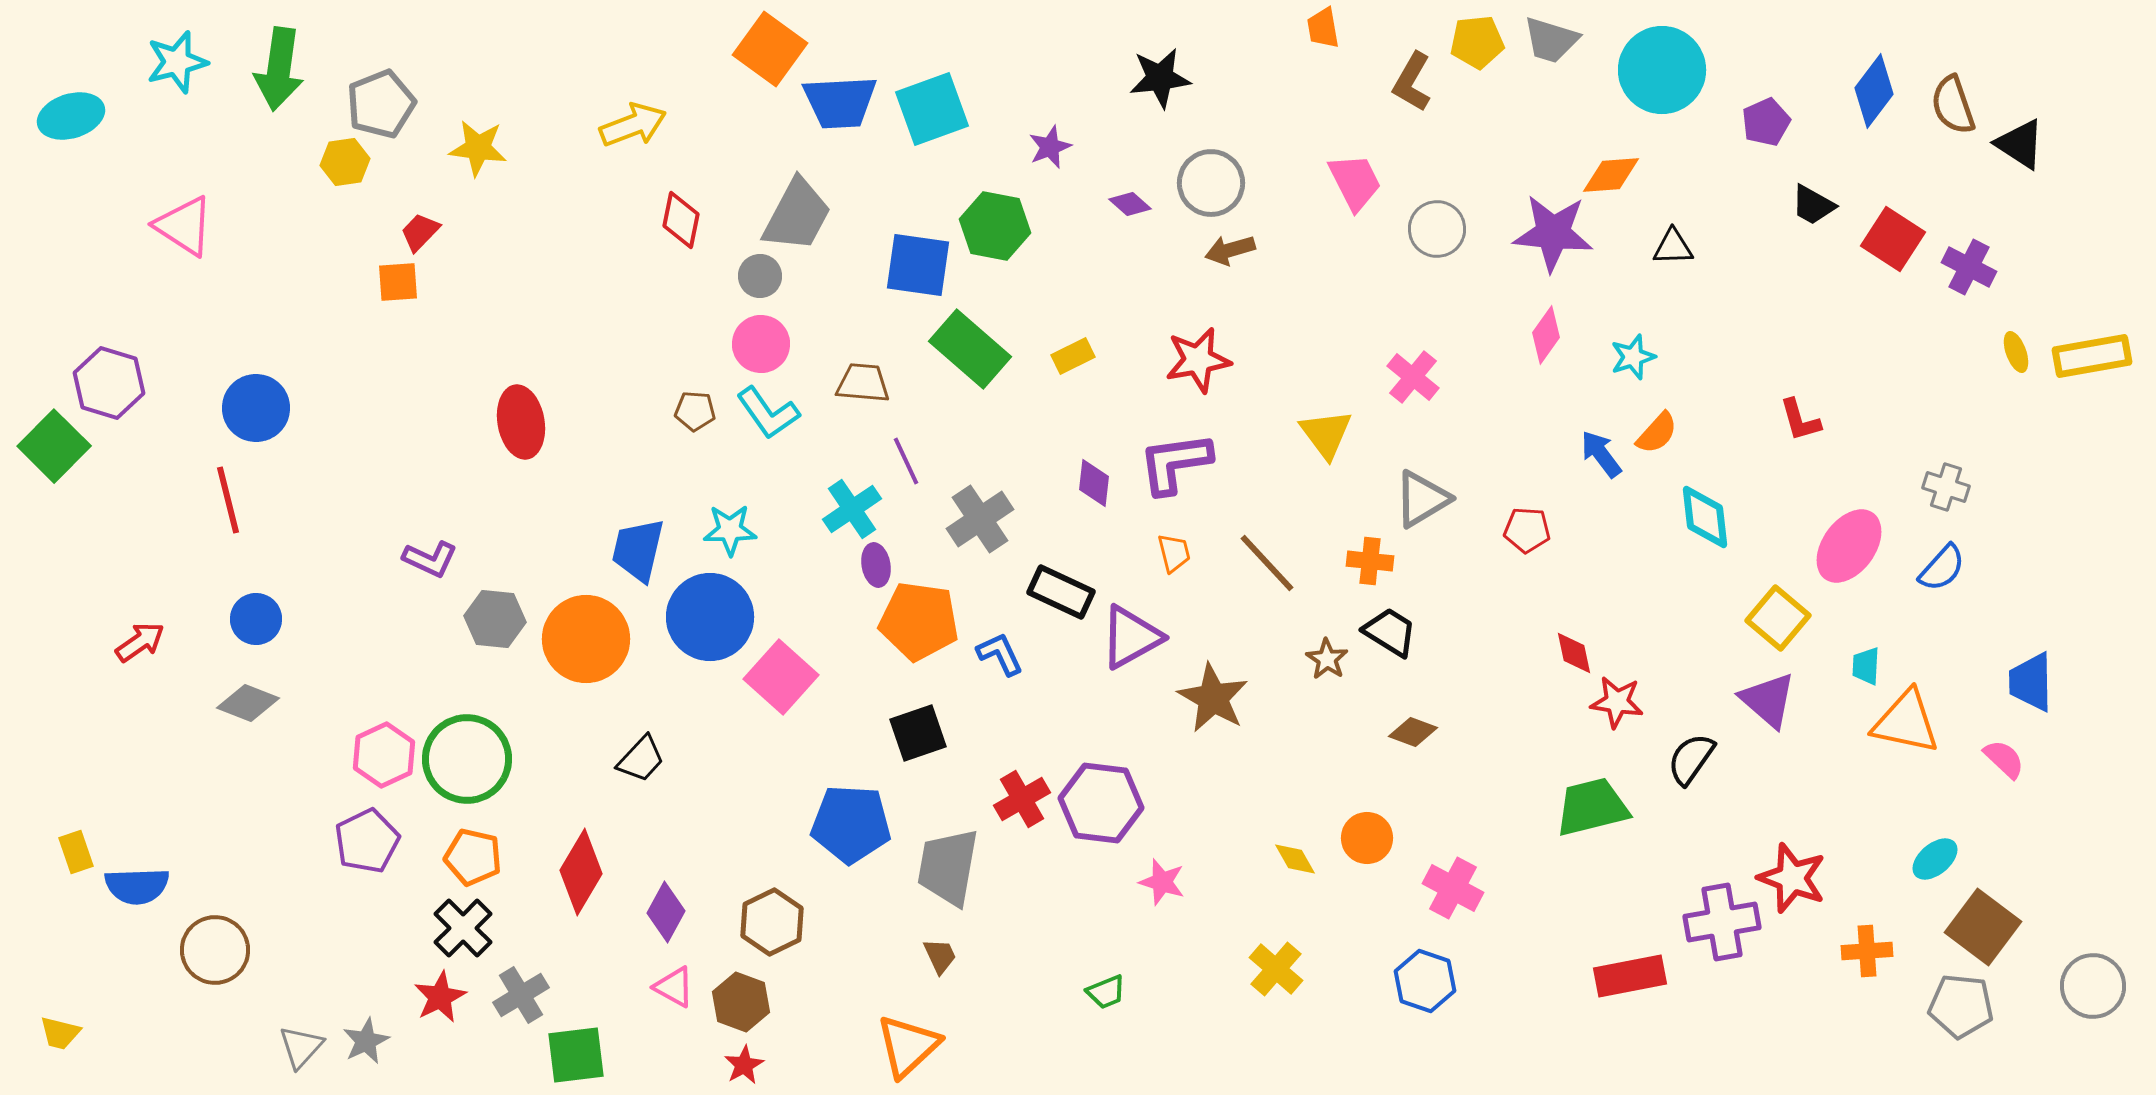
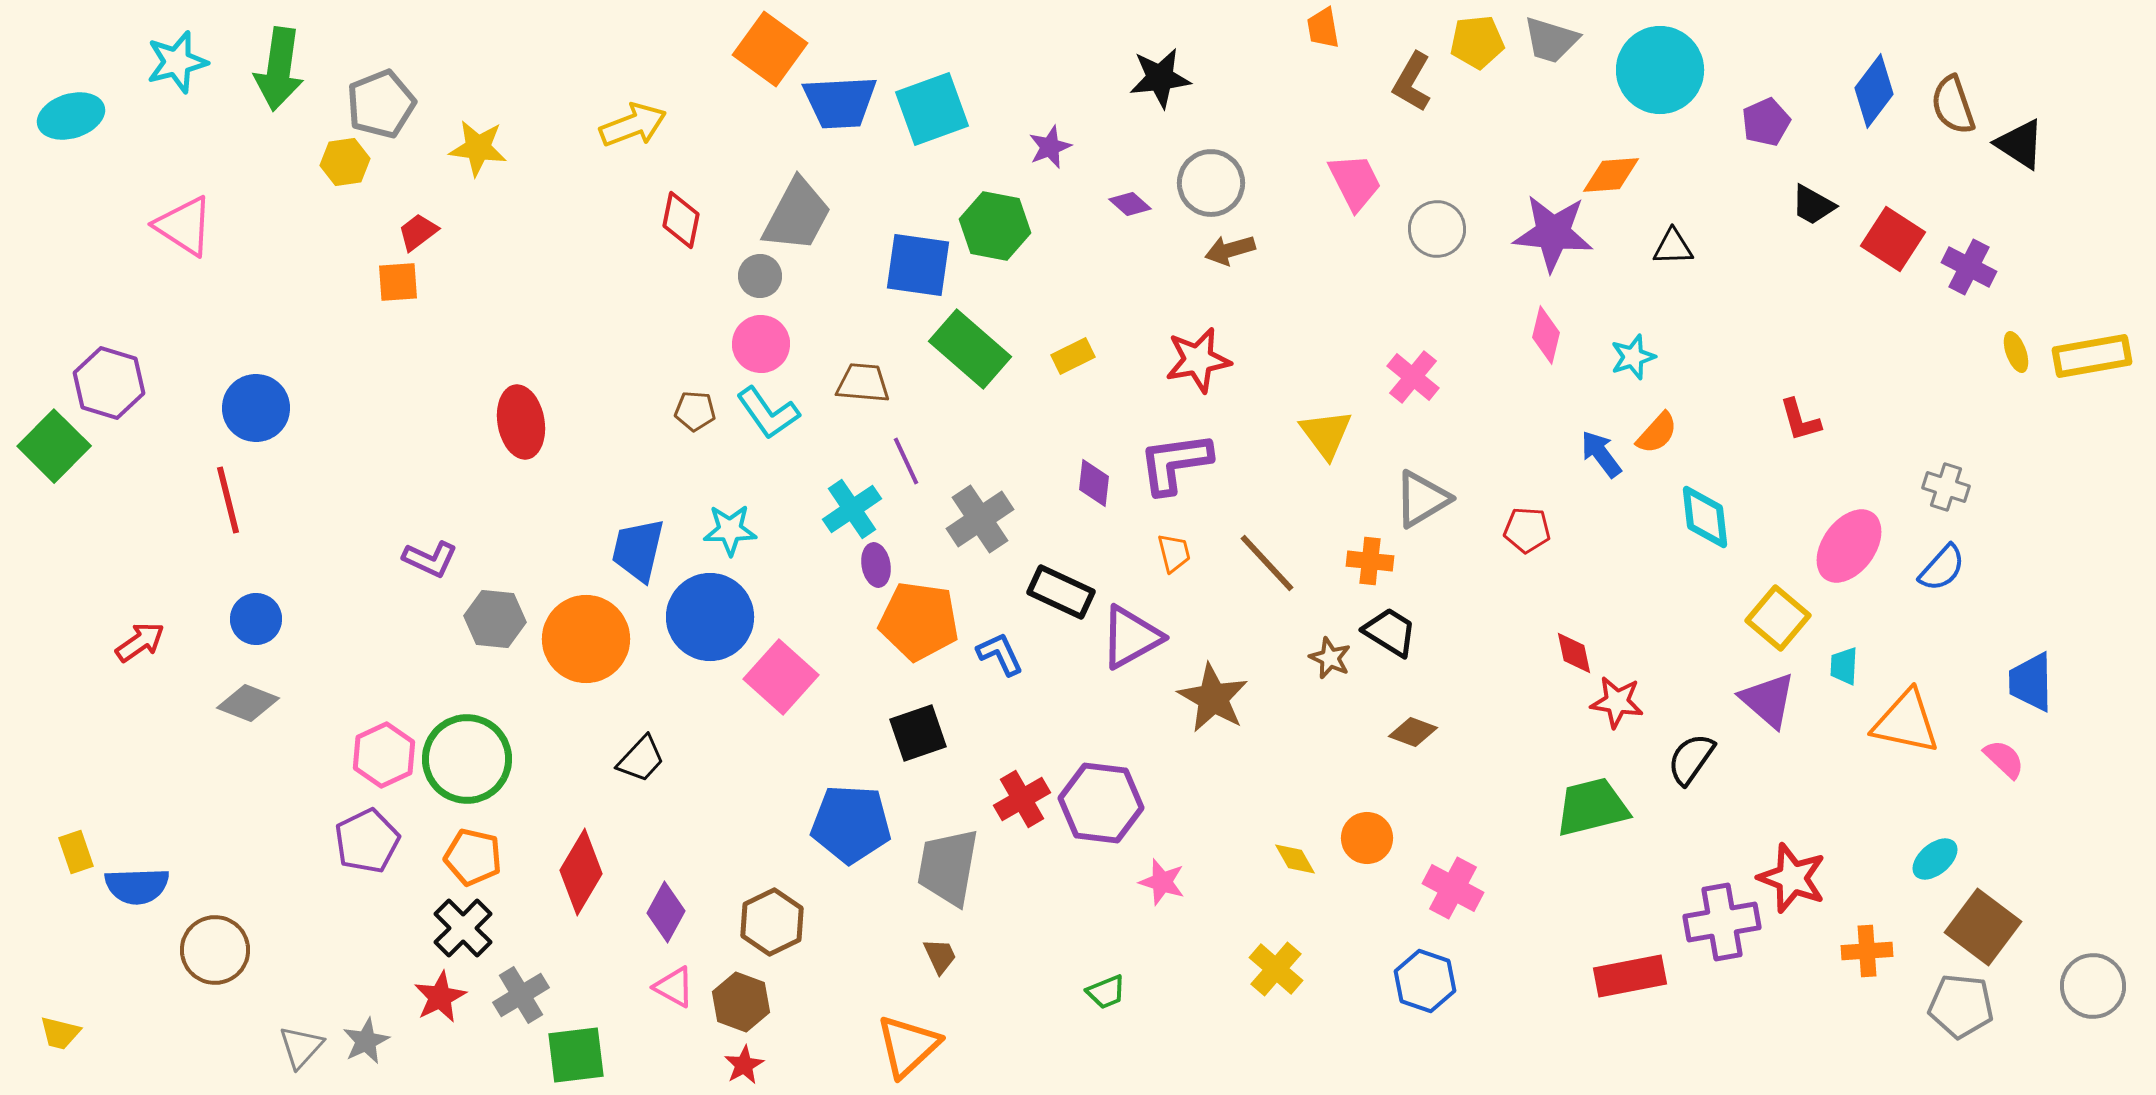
cyan circle at (1662, 70): moved 2 px left
red trapezoid at (420, 232): moved 2 px left; rotated 9 degrees clockwise
pink diamond at (1546, 335): rotated 22 degrees counterclockwise
brown star at (1327, 659): moved 3 px right, 1 px up; rotated 9 degrees counterclockwise
cyan trapezoid at (1866, 666): moved 22 px left
